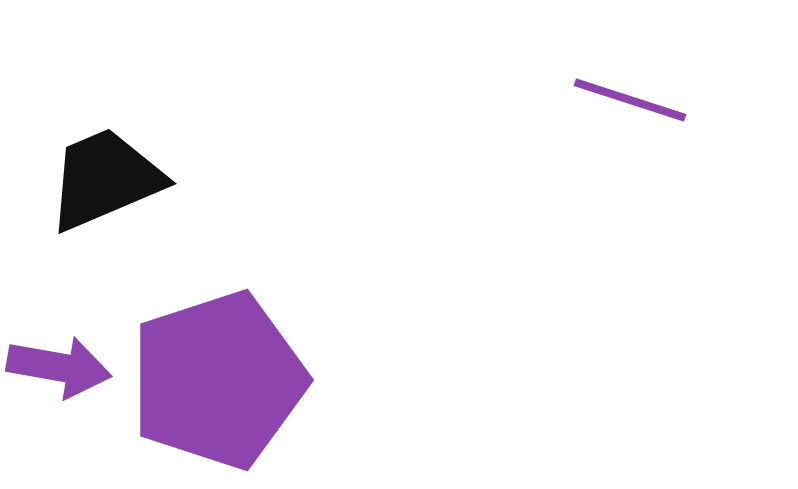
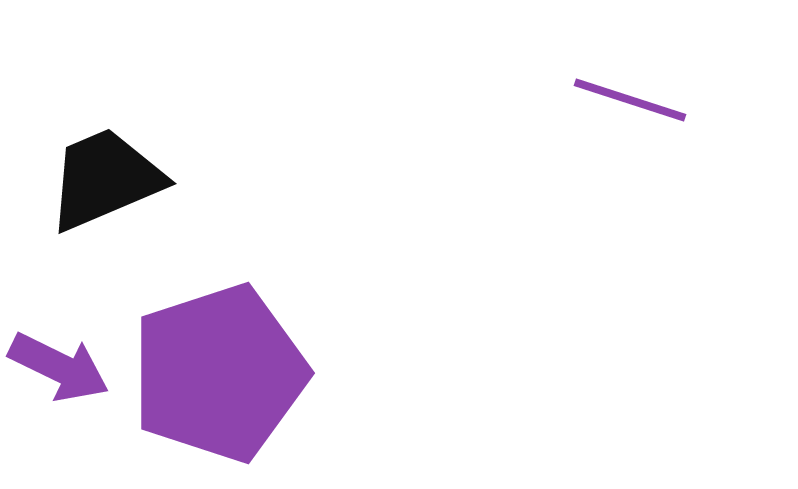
purple arrow: rotated 16 degrees clockwise
purple pentagon: moved 1 px right, 7 px up
